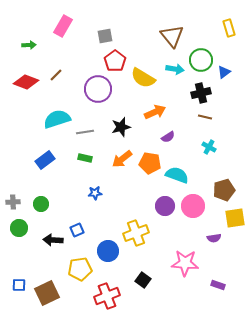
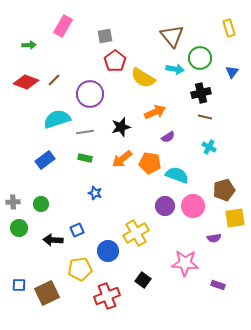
green circle at (201, 60): moved 1 px left, 2 px up
blue triangle at (224, 72): moved 8 px right; rotated 16 degrees counterclockwise
brown line at (56, 75): moved 2 px left, 5 px down
purple circle at (98, 89): moved 8 px left, 5 px down
blue star at (95, 193): rotated 24 degrees clockwise
yellow cross at (136, 233): rotated 10 degrees counterclockwise
